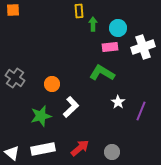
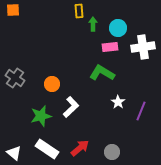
white cross: rotated 10 degrees clockwise
white rectangle: moved 4 px right; rotated 45 degrees clockwise
white triangle: moved 2 px right
